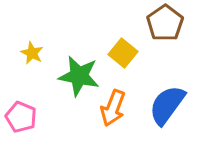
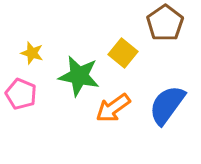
yellow star: rotated 10 degrees counterclockwise
orange arrow: rotated 33 degrees clockwise
pink pentagon: moved 23 px up
